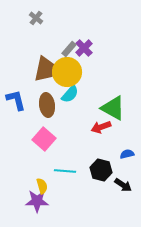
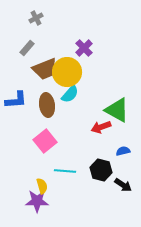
gray cross: rotated 24 degrees clockwise
gray rectangle: moved 42 px left, 1 px up
brown trapezoid: rotated 56 degrees clockwise
blue L-shape: rotated 100 degrees clockwise
green triangle: moved 4 px right, 2 px down
pink square: moved 1 px right, 2 px down; rotated 10 degrees clockwise
blue semicircle: moved 4 px left, 3 px up
